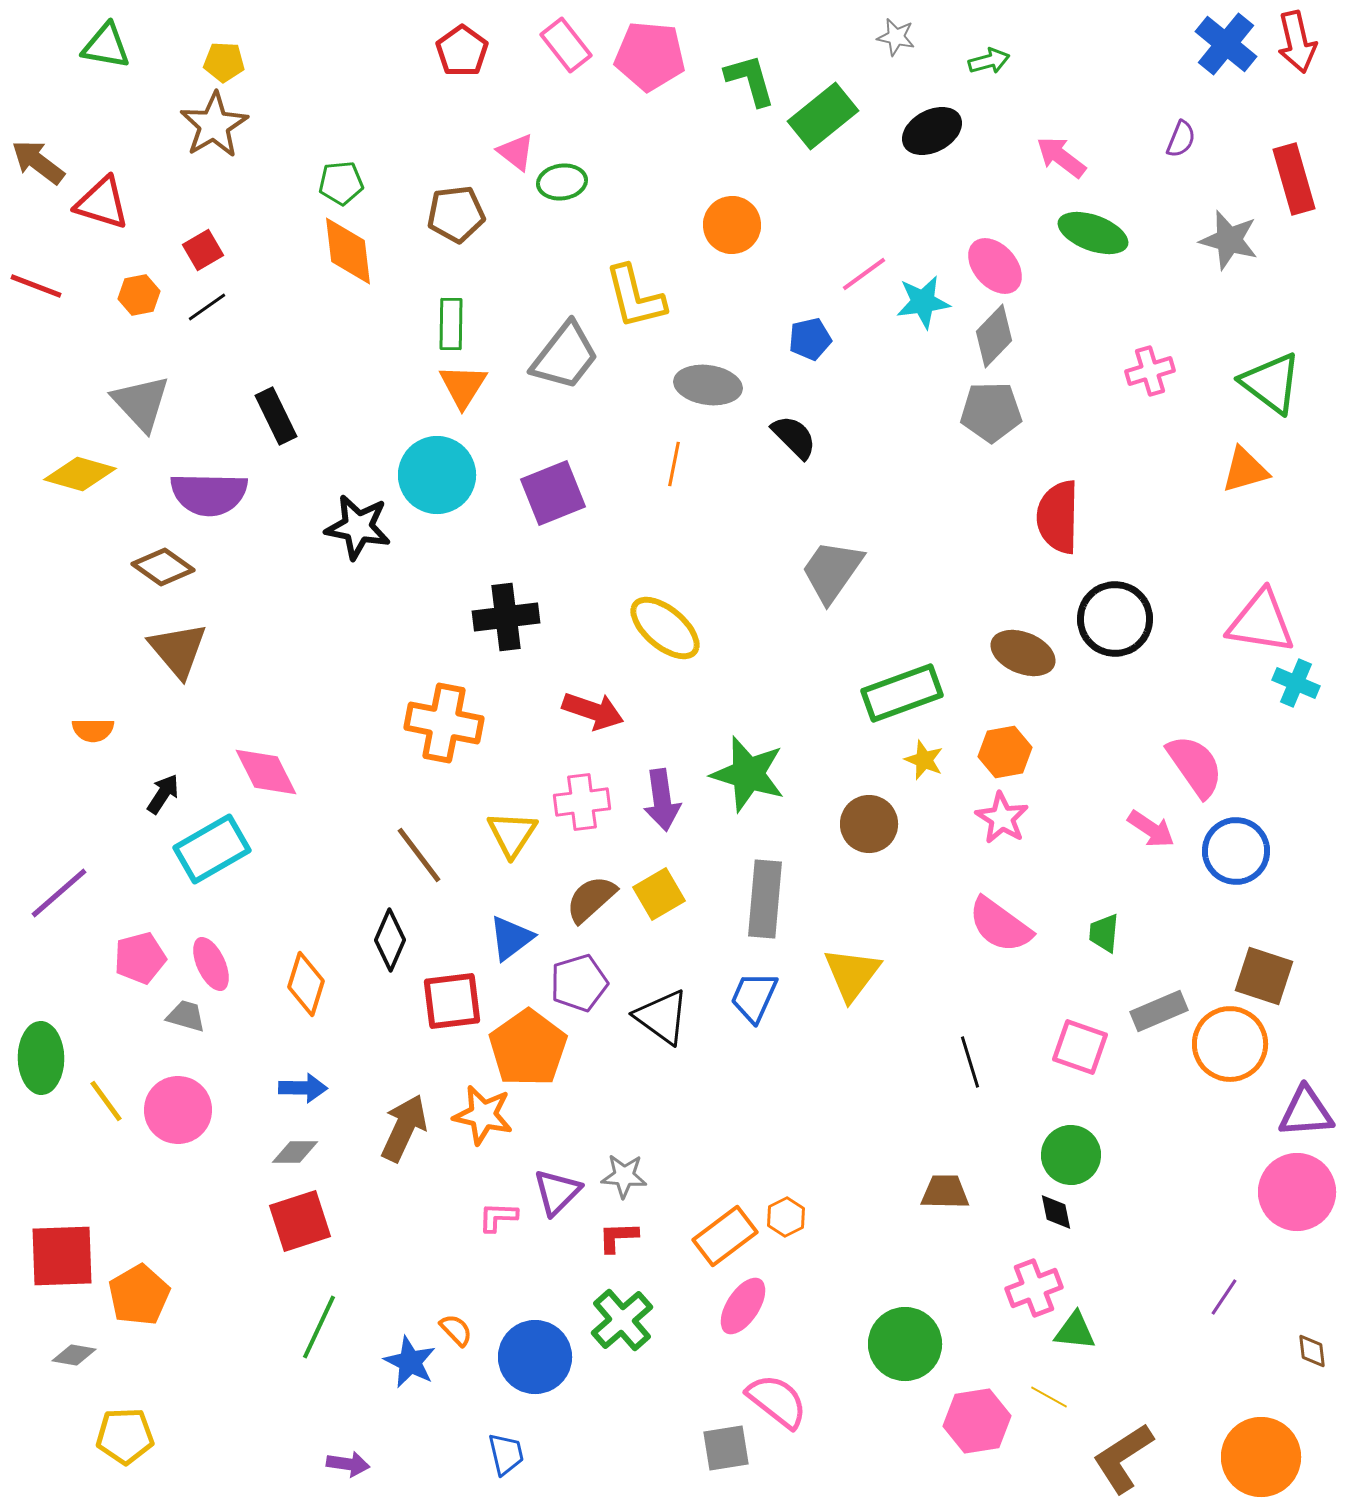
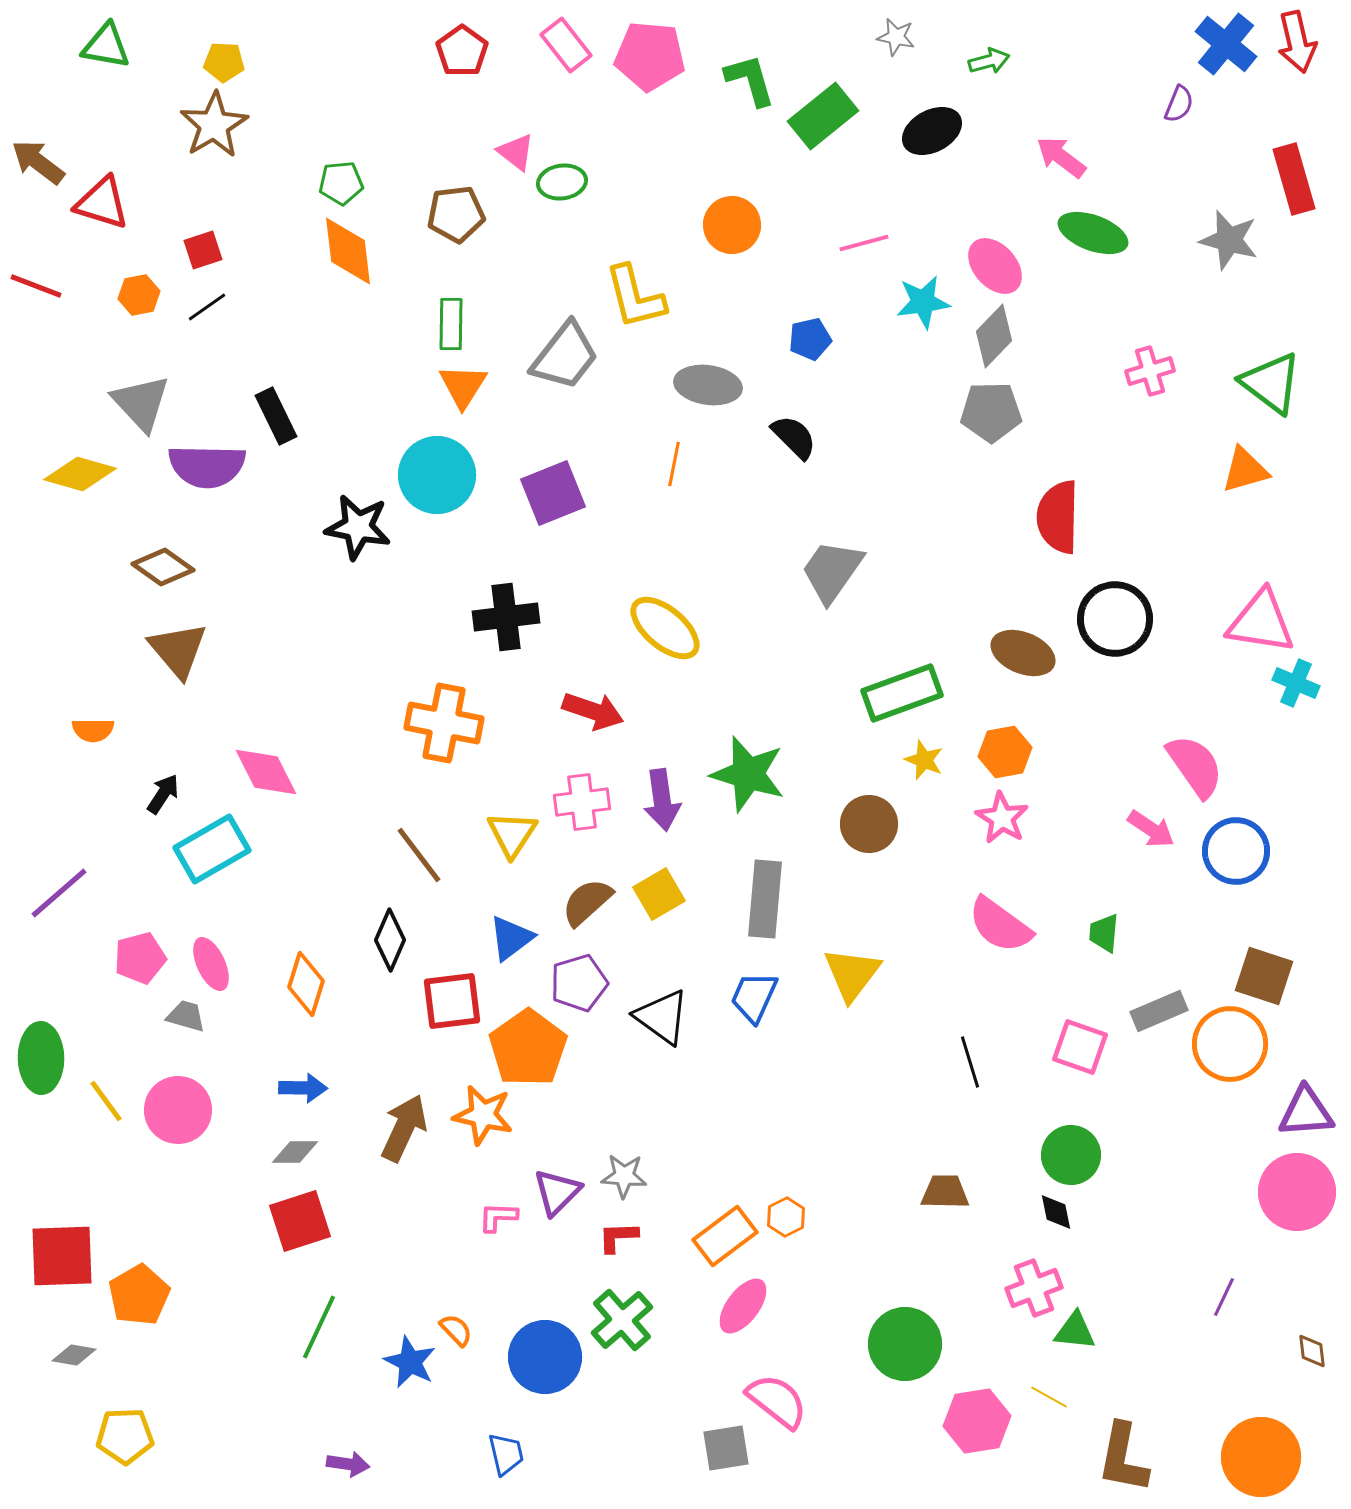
purple semicircle at (1181, 139): moved 2 px left, 35 px up
red square at (203, 250): rotated 12 degrees clockwise
pink line at (864, 274): moved 31 px up; rotated 21 degrees clockwise
purple semicircle at (209, 494): moved 2 px left, 28 px up
brown semicircle at (591, 899): moved 4 px left, 3 px down
purple line at (1224, 1297): rotated 9 degrees counterclockwise
pink ellipse at (743, 1306): rotated 4 degrees clockwise
blue circle at (535, 1357): moved 10 px right
brown L-shape at (1123, 1458): rotated 46 degrees counterclockwise
